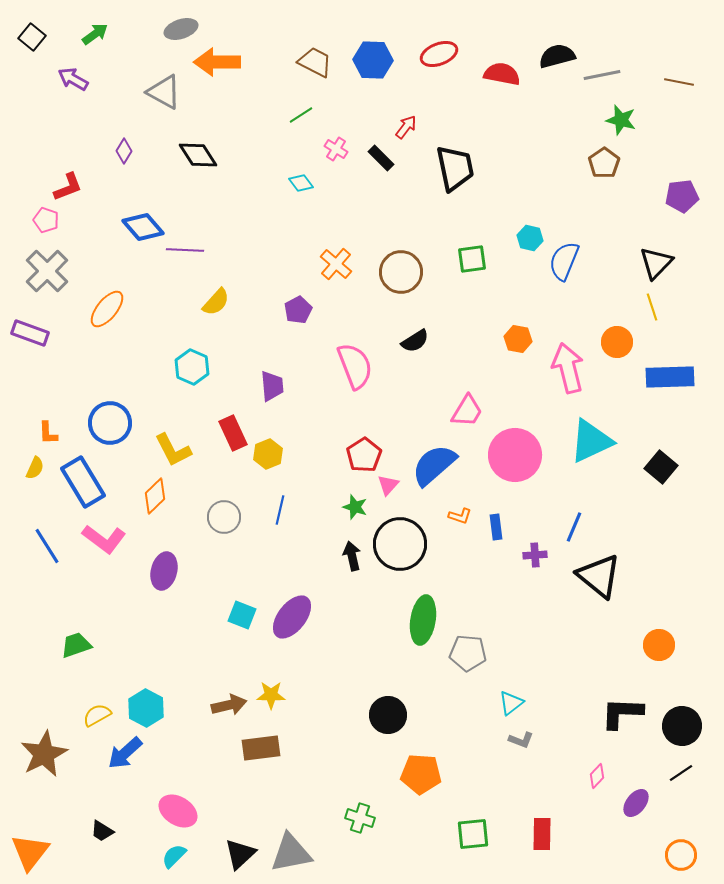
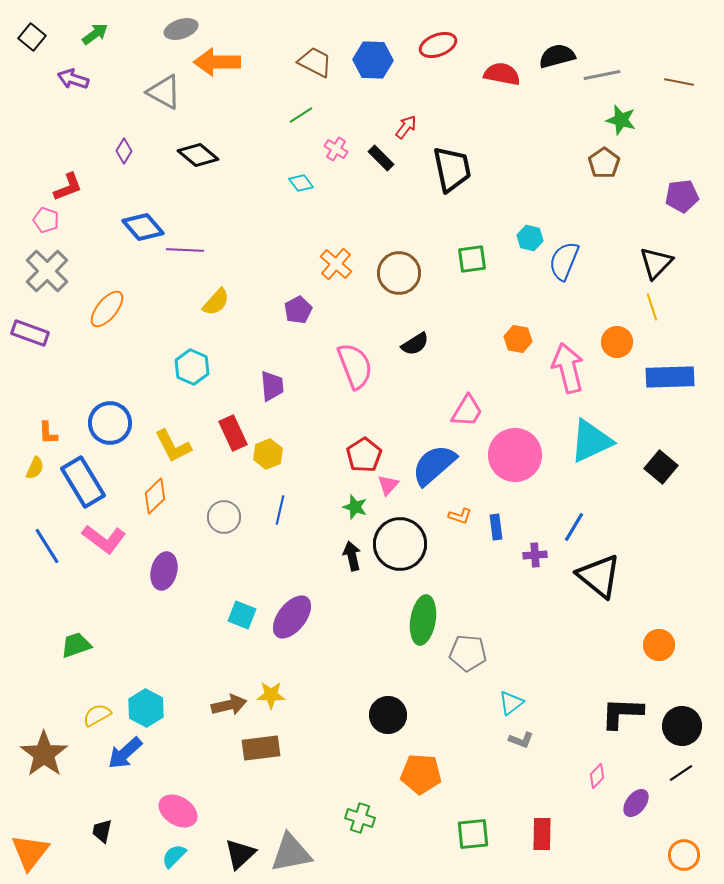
red ellipse at (439, 54): moved 1 px left, 9 px up
purple arrow at (73, 79): rotated 12 degrees counterclockwise
black diamond at (198, 155): rotated 18 degrees counterclockwise
black trapezoid at (455, 168): moved 3 px left, 1 px down
brown circle at (401, 272): moved 2 px left, 1 px down
black semicircle at (415, 341): moved 3 px down
yellow L-shape at (173, 450): moved 4 px up
blue line at (574, 527): rotated 8 degrees clockwise
brown star at (44, 754): rotated 9 degrees counterclockwise
black trapezoid at (102, 831): rotated 70 degrees clockwise
orange circle at (681, 855): moved 3 px right
